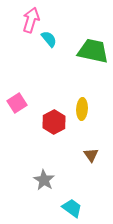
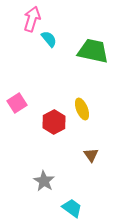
pink arrow: moved 1 px right, 1 px up
yellow ellipse: rotated 25 degrees counterclockwise
gray star: moved 1 px down
